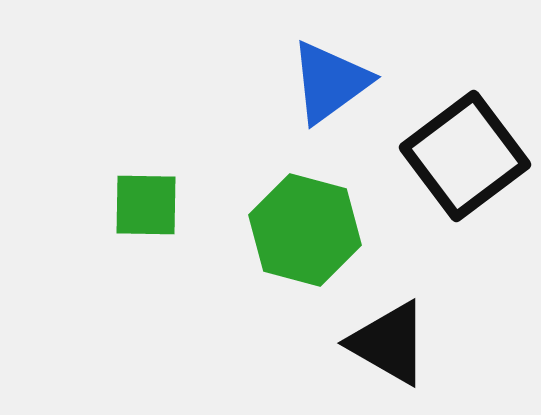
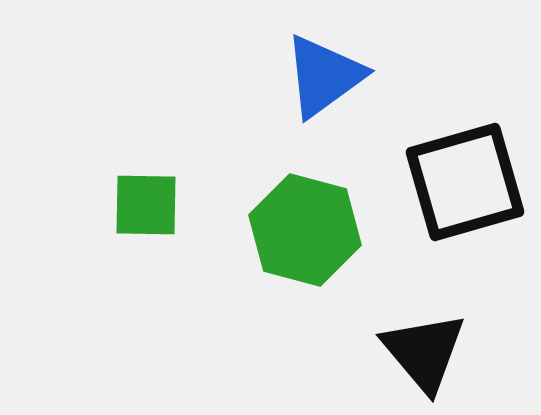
blue triangle: moved 6 px left, 6 px up
black square: moved 26 px down; rotated 21 degrees clockwise
black triangle: moved 35 px right, 9 px down; rotated 20 degrees clockwise
